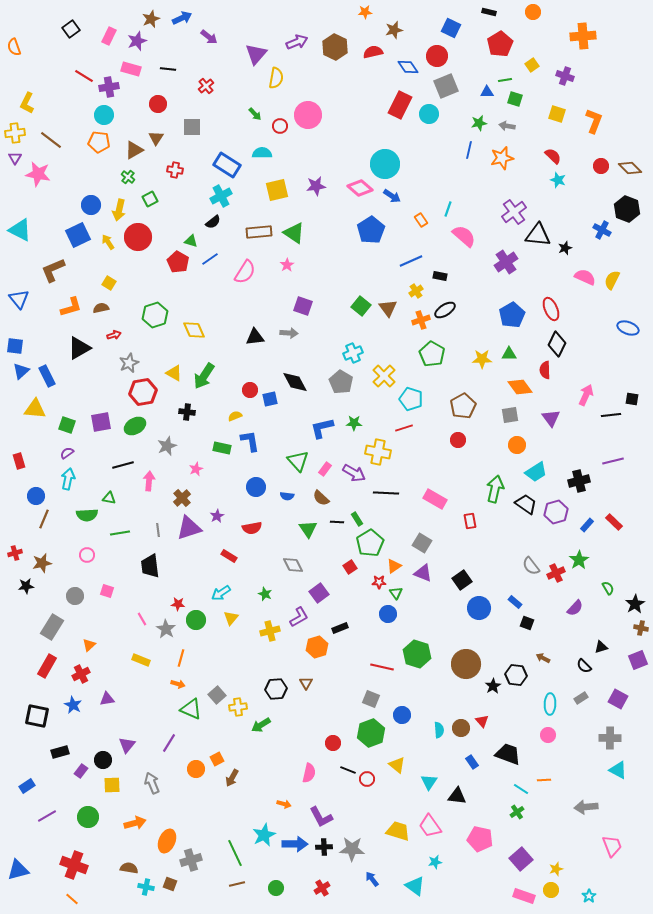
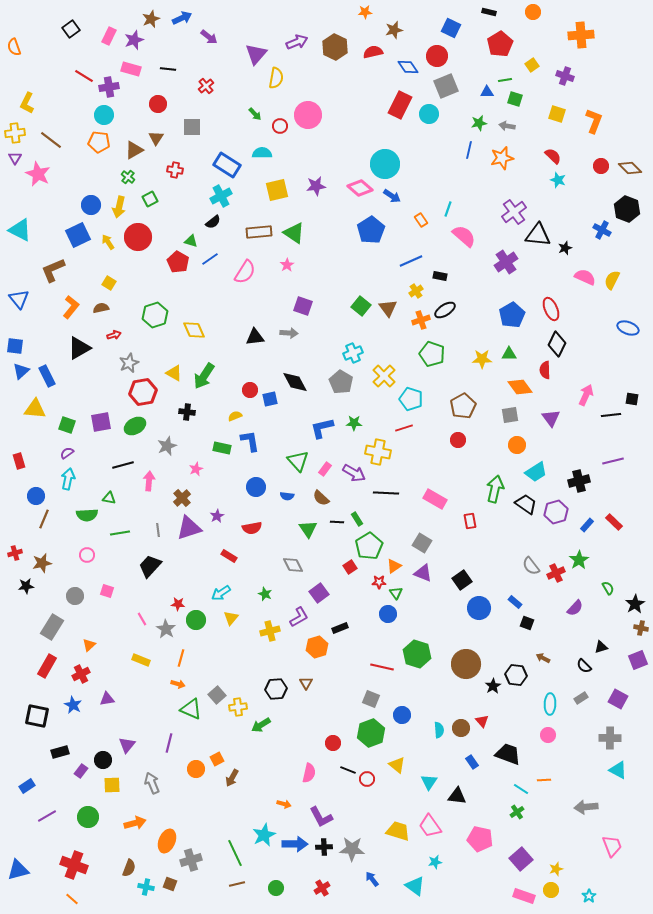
orange cross at (583, 36): moved 2 px left, 1 px up
purple star at (137, 41): moved 3 px left, 1 px up
pink star at (38, 174): rotated 15 degrees clockwise
yellow arrow at (119, 210): moved 3 px up
orange L-shape at (71, 307): rotated 35 degrees counterclockwise
green pentagon at (432, 354): rotated 10 degrees counterclockwise
green pentagon at (370, 543): moved 1 px left, 3 px down
black trapezoid at (150, 566): rotated 50 degrees clockwise
purple line at (169, 743): rotated 18 degrees counterclockwise
brown semicircle at (129, 868): rotated 102 degrees clockwise
